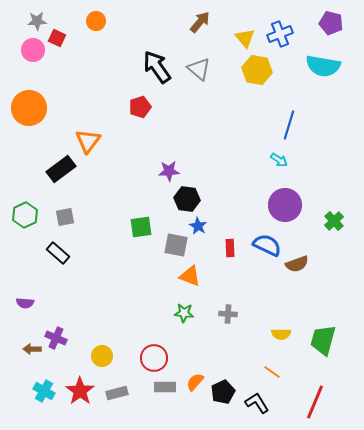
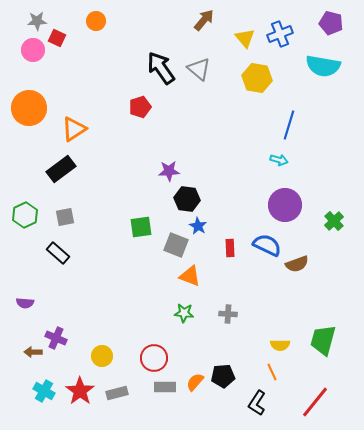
brown arrow at (200, 22): moved 4 px right, 2 px up
black arrow at (157, 67): moved 4 px right, 1 px down
yellow hexagon at (257, 70): moved 8 px down
orange triangle at (88, 141): moved 14 px left, 12 px up; rotated 20 degrees clockwise
cyan arrow at (279, 160): rotated 18 degrees counterclockwise
gray square at (176, 245): rotated 10 degrees clockwise
yellow semicircle at (281, 334): moved 1 px left, 11 px down
brown arrow at (32, 349): moved 1 px right, 3 px down
orange line at (272, 372): rotated 30 degrees clockwise
black pentagon at (223, 392): moved 16 px up; rotated 20 degrees clockwise
red line at (315, 402): rotated 16 degrees clockwise
black L-shape at (257, 403): rotated 115 degrees counterclockwise
